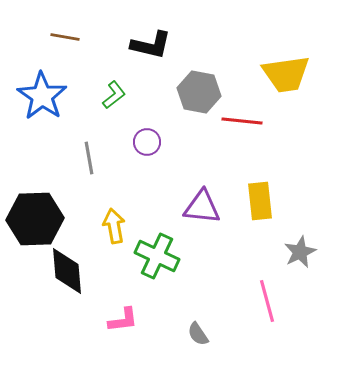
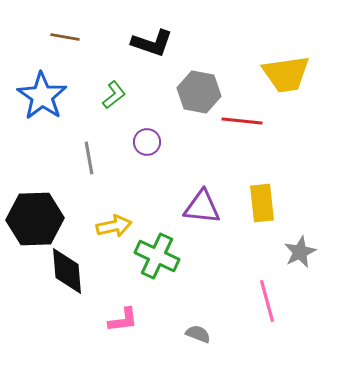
black L-shape: moved 1 px right, 2 px up; rotated 6 degrees clockwise
yellow rectangle: moved 2 px right, 2 px down
yellow arrow: rotated 88 degrees clockwise
gray semicircle: rotated 145 degrees clockwise
